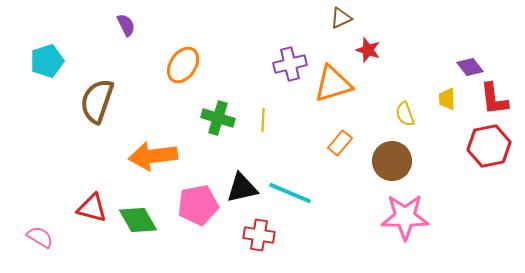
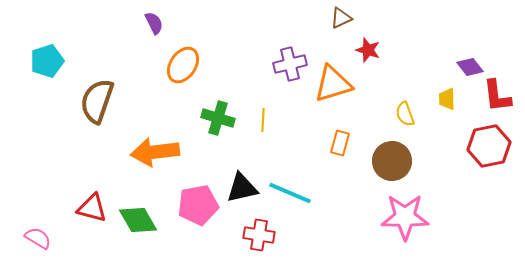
purple semicircle: moved 28 px right, 2 px up
red L-shape: moved 3 px right, 3 px up
orange rectangle: rotated 25 degrees counterclockwise
orange arrow: moved 2 px right, 4 px up
pink semicircle: moved 2 px left, 1 px down
